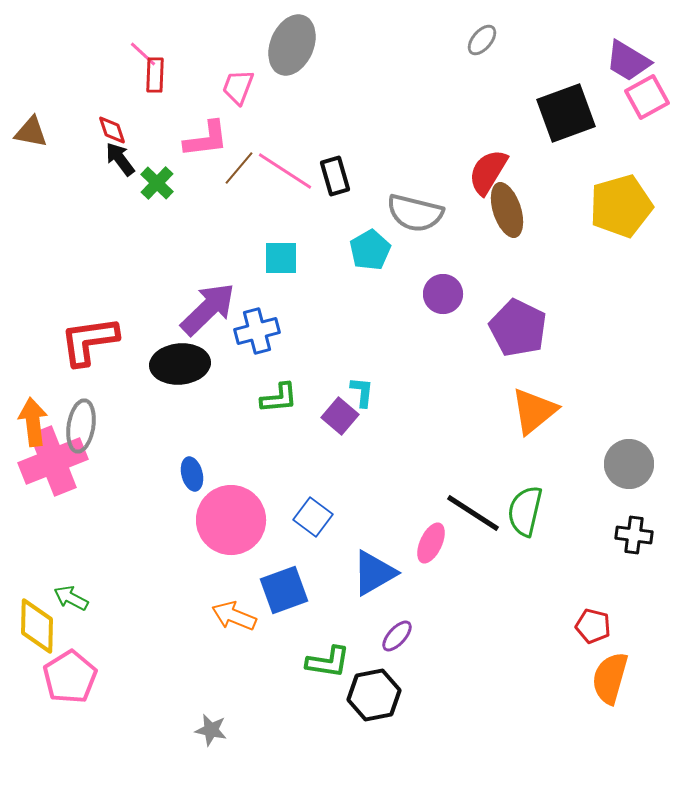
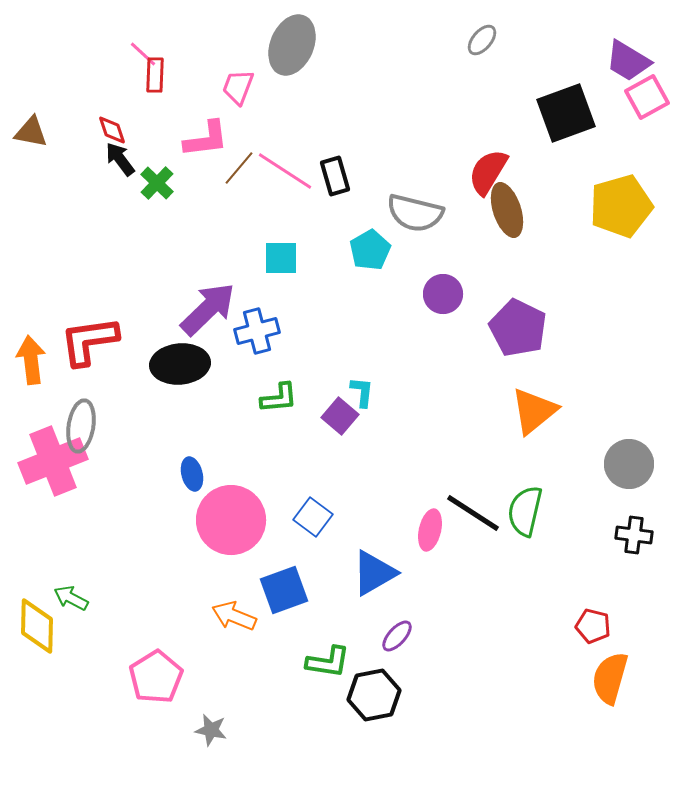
orange arrow at (33, 422): moved 2 px left, 62 px up
pink ellipse at (431, 543): moved 1 px left, 13 px up; rotated 12 degrees counterclockwise
pink pentagon at (70, 677): moved 86 px right
